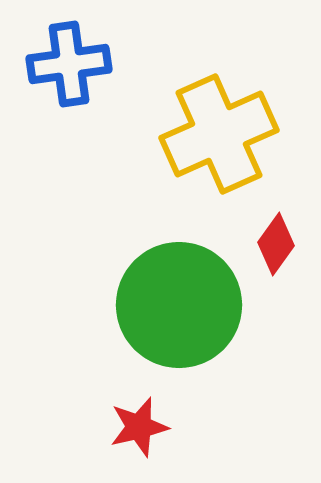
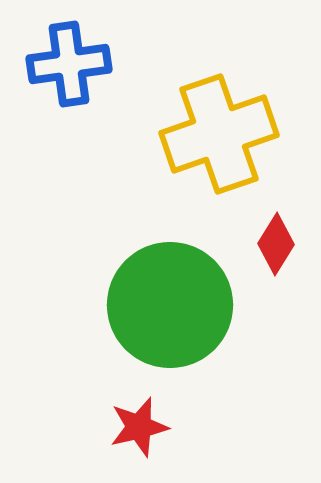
yellow cross: rotated 5 degrees clockwise
red diamond: rotated 4 degrees counterclockwise
green circle: moved 9 px left
